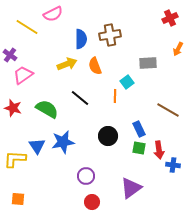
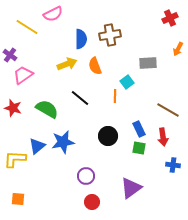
blue triangle: rotated 24 degrees clockwise
red arrow: moved 4 px right, 13 px up
